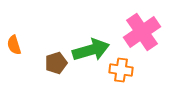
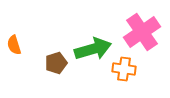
green arrow: moved 2 px right, 1 px up
orange cross: moved 3 px right, 1 px up
